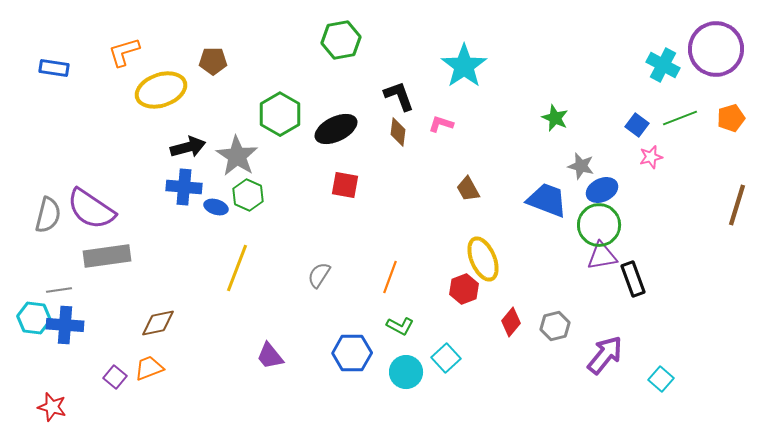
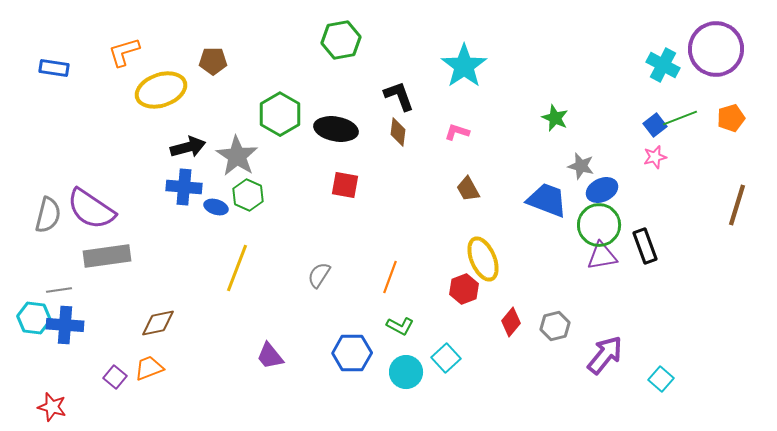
pink L-shape at (441, 124): moved 16 px right, 8 px down
blue square at (637, 125): moved 18 px right; rotated 15 degrees clockwise
black ellipse at (336, 129): rotated 36 degrees clockwise
pink star at (651, 157): moved 4 px right
black rectangle at (633, 279): moved 12 px right, 33 px up
